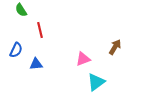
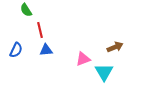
green semicircle: moved 5 px right
brown arrow: rotated 35 degrees clockwise
blue triangle: moved 10 px right, 14 px up
cyan triangle: moved 8 px right, 10 px up; rotated 24 degrees counterclockwise
